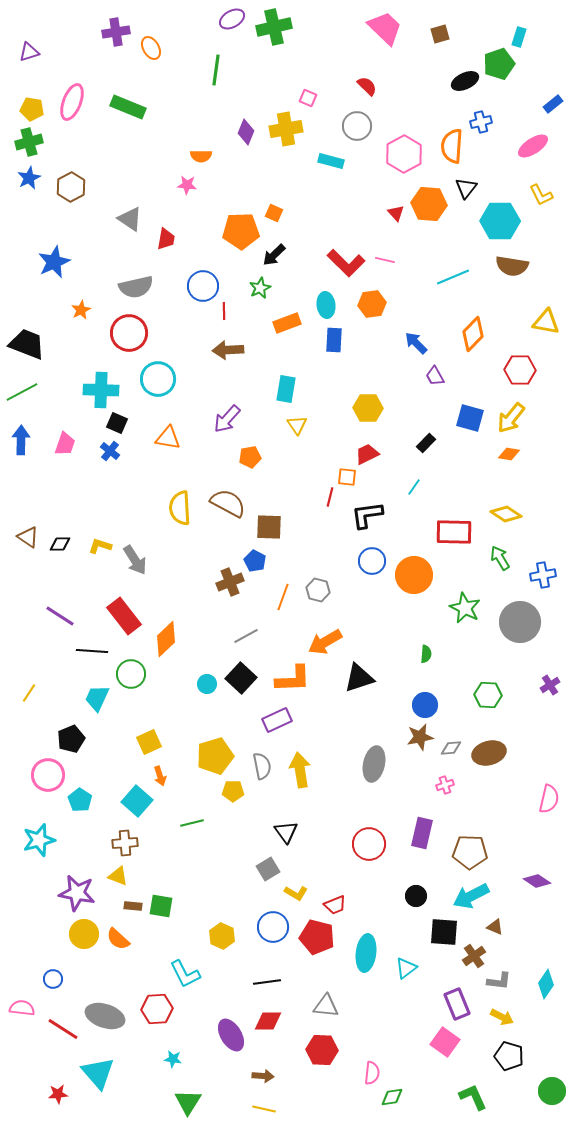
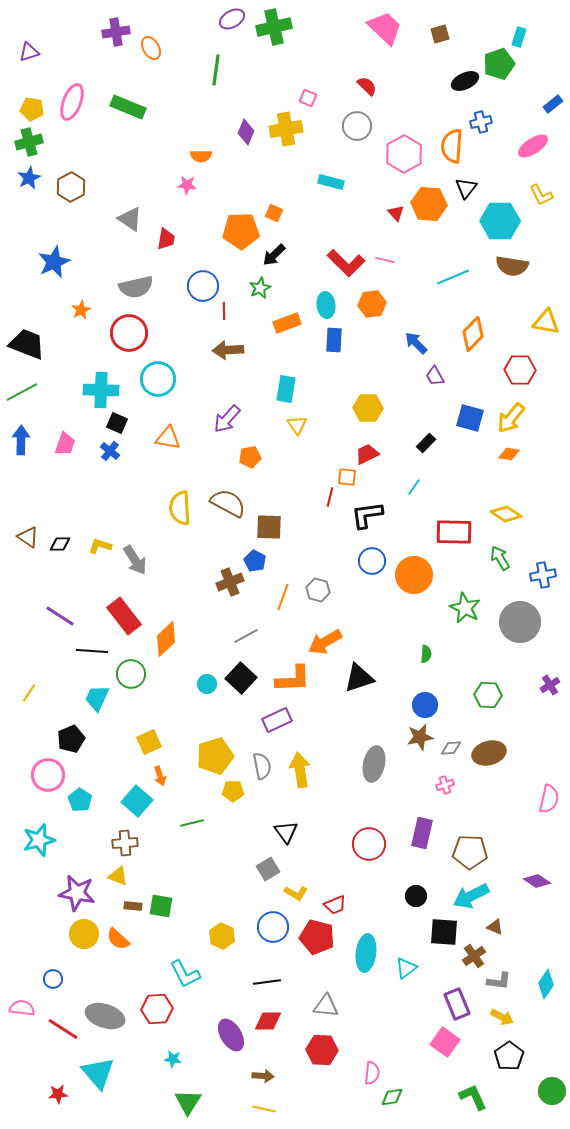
cyan rectangle at (331, 161): moved 21 px down
black pentagon at (509, 1056): rotated 20 degrees clockwise
